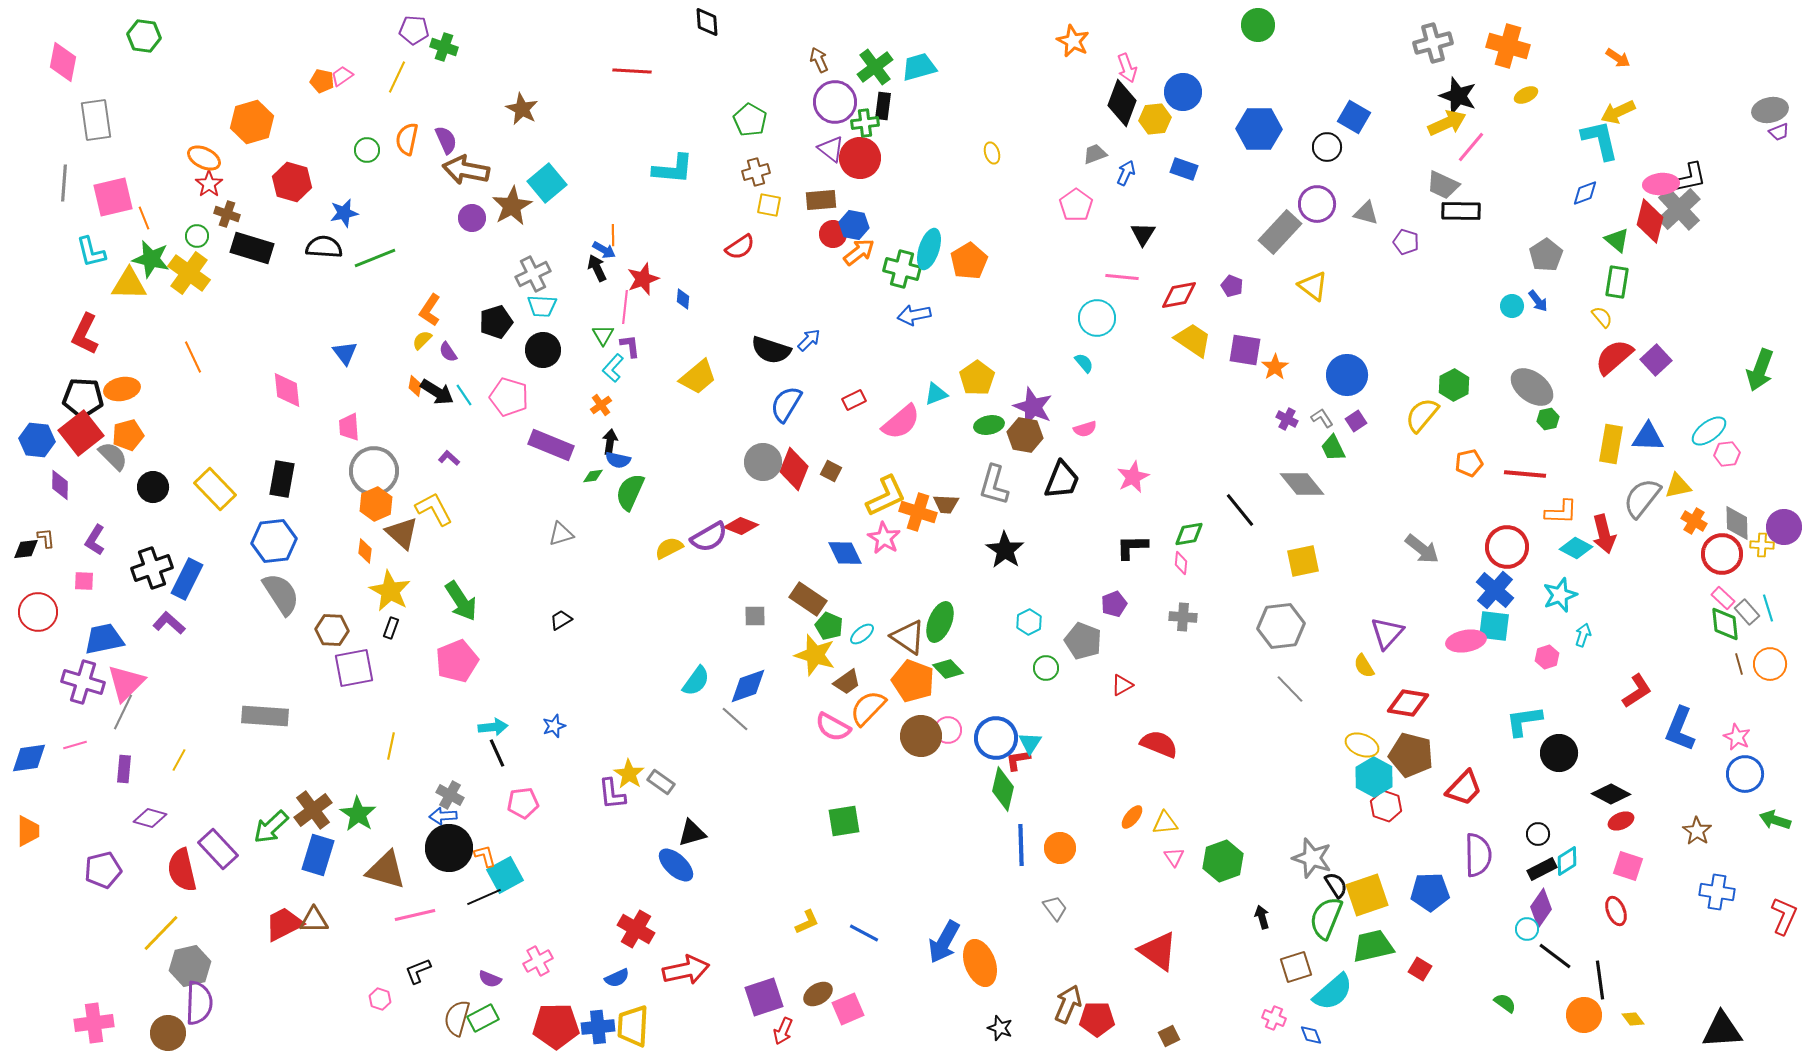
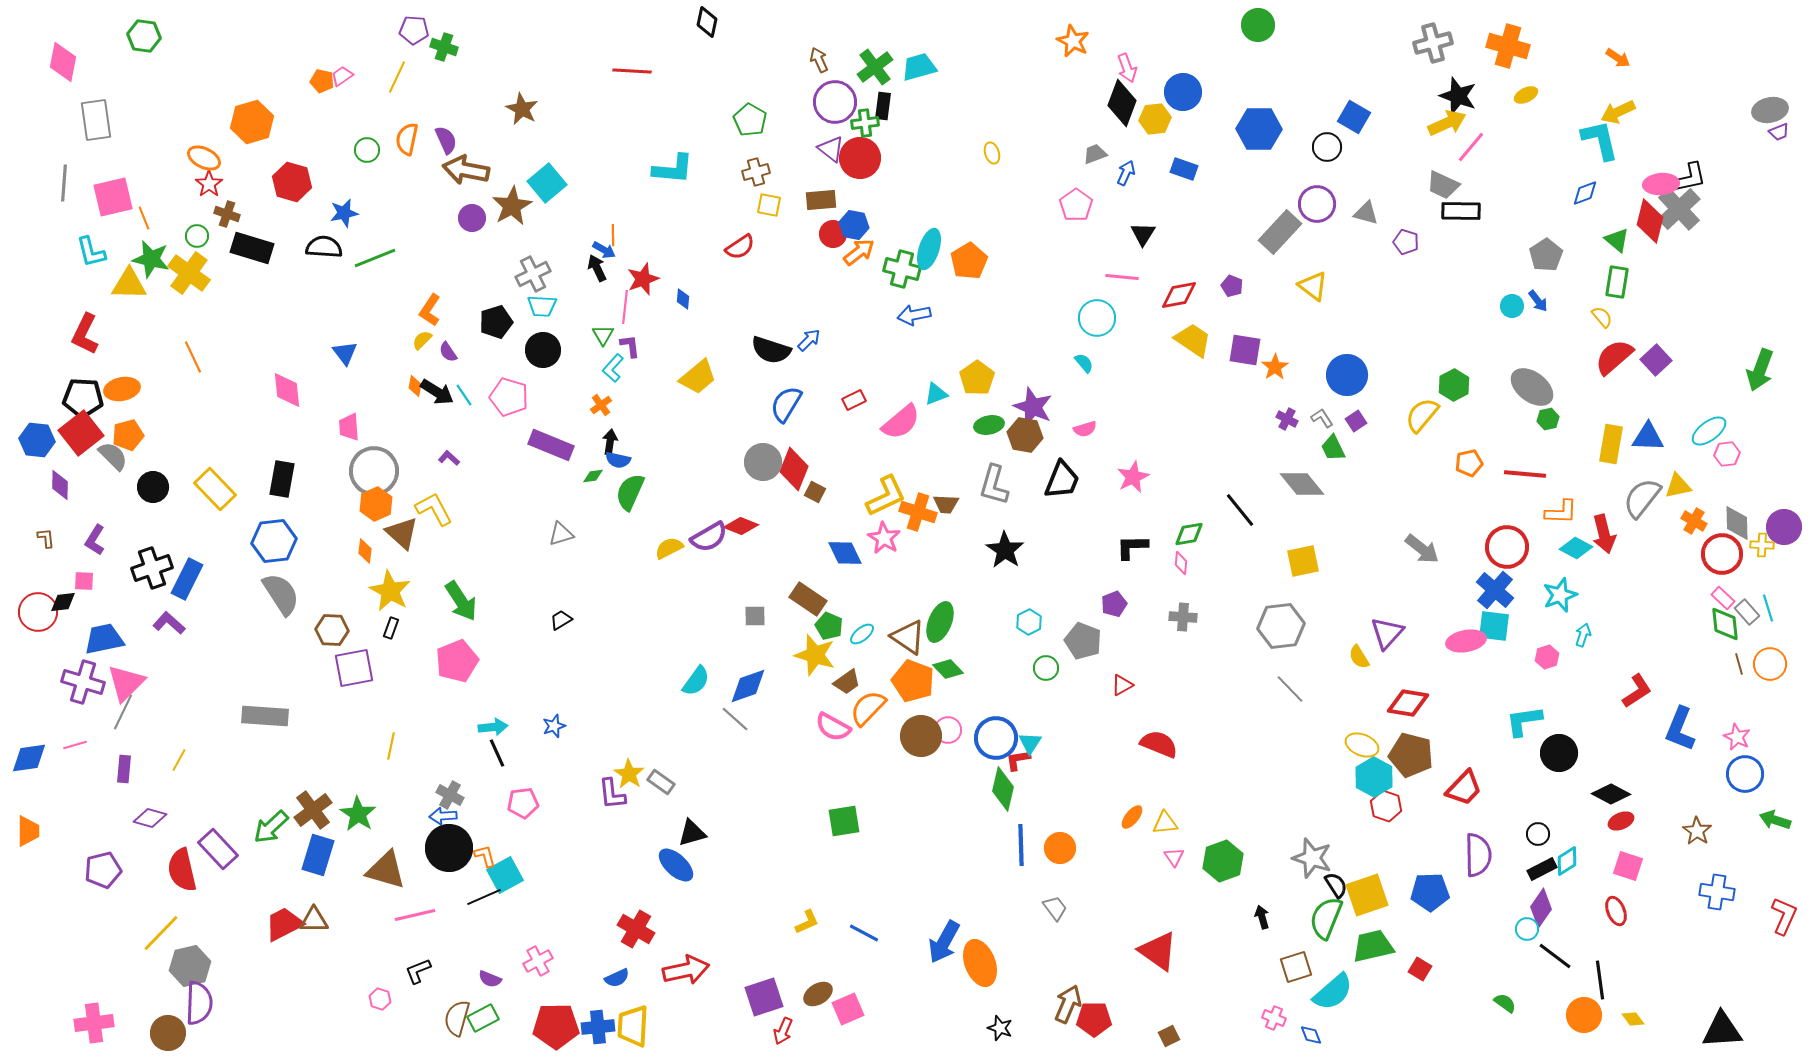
black diamond at (707, 22): rotated 16 degrees clockwise
brown square at (831, 471): moved 16 px left, 21 px down
black diamond at (26, 549): moved 37 px right, 53 px down
yellow semicircle at (1364, 666): moved 5 px left, 9 px up
red pentagon at (1097, 1019): moved 3 px left
